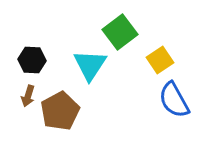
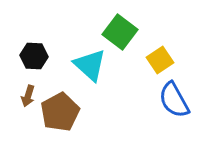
green square: rotated 16 degrees counterclockwise
black hexagon: moved 2 px right, 4 px up
cyan triangle: rotated 21 degrees counterclockwise
brown pentagon: moved 1 px down
